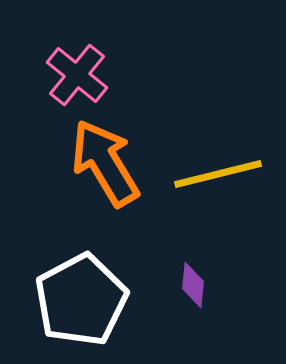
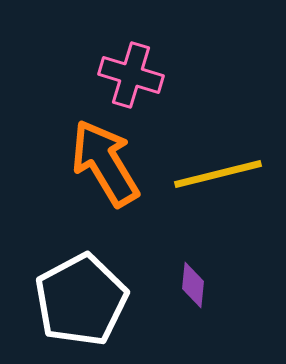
pink cross: moved 54 px right; rotated 22 degrees counterclockwise
